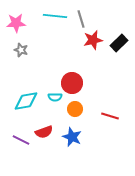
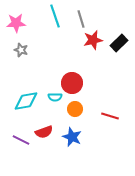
cyan line: rotated 65 degrees clockwise
